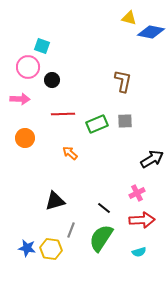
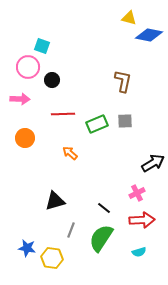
blue diamond: moved 2 px left, 3 px down
black arrow: moved 1 px right, 4 px down
yellow hexagon: moved 1 px right, 9 px down
